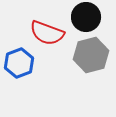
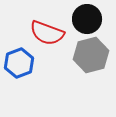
black circle: moved 1 px right, 2 px down
